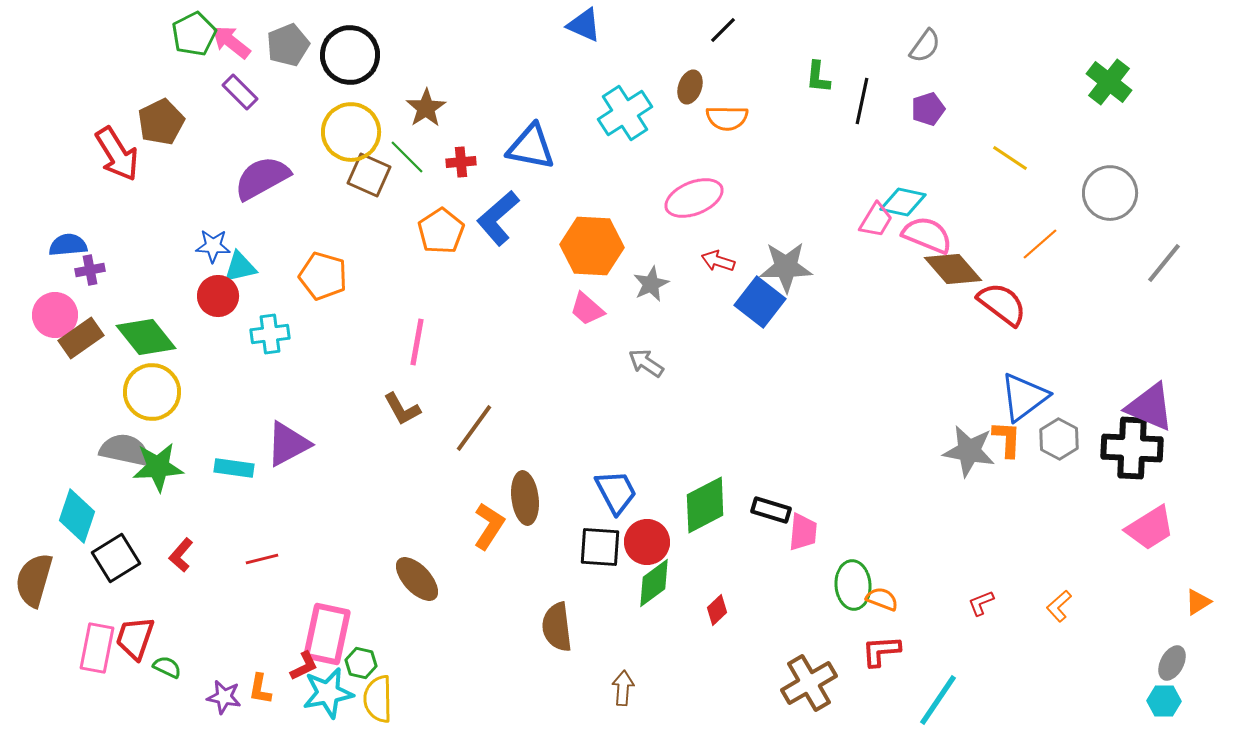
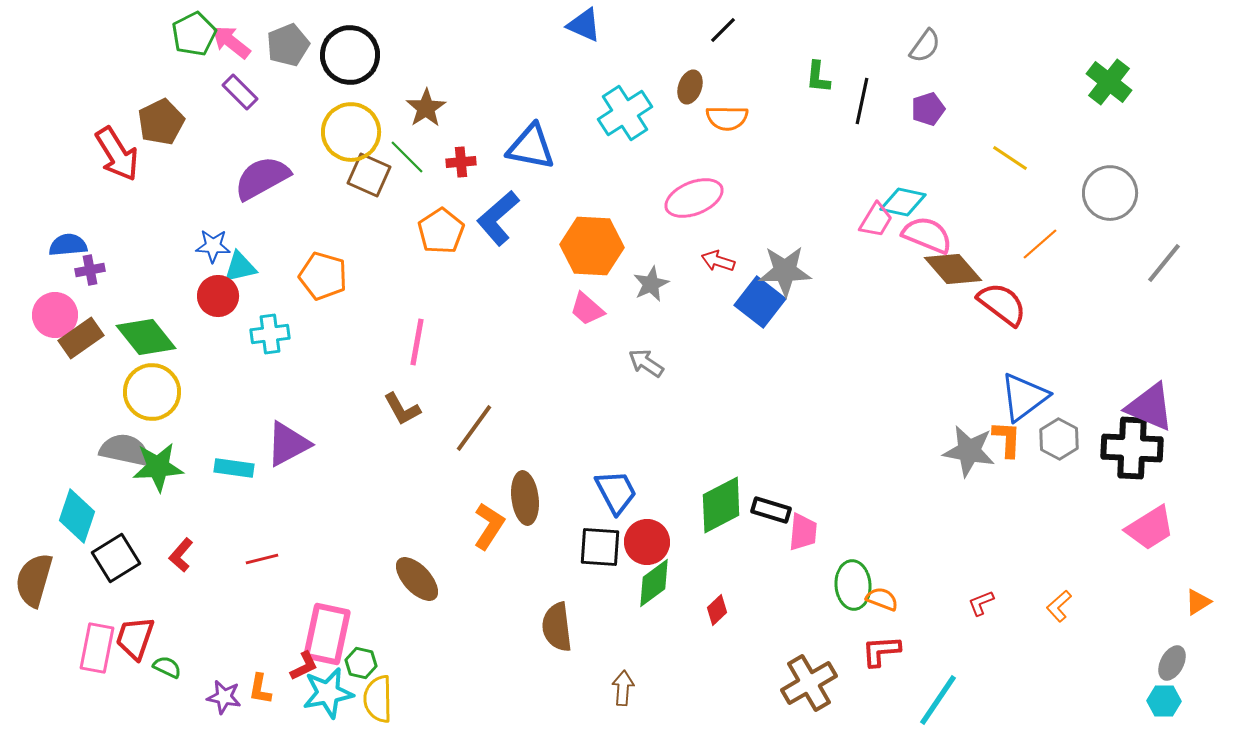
gray star at (786, 267): moved 1 px left, 4 px down
green diamond at (705, 505): moved 16 px right
